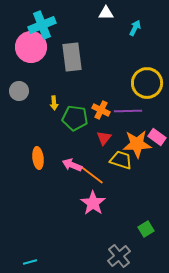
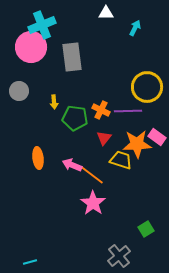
yellow circle: moved 4 px down
yellow arrow: moved 1 px up
